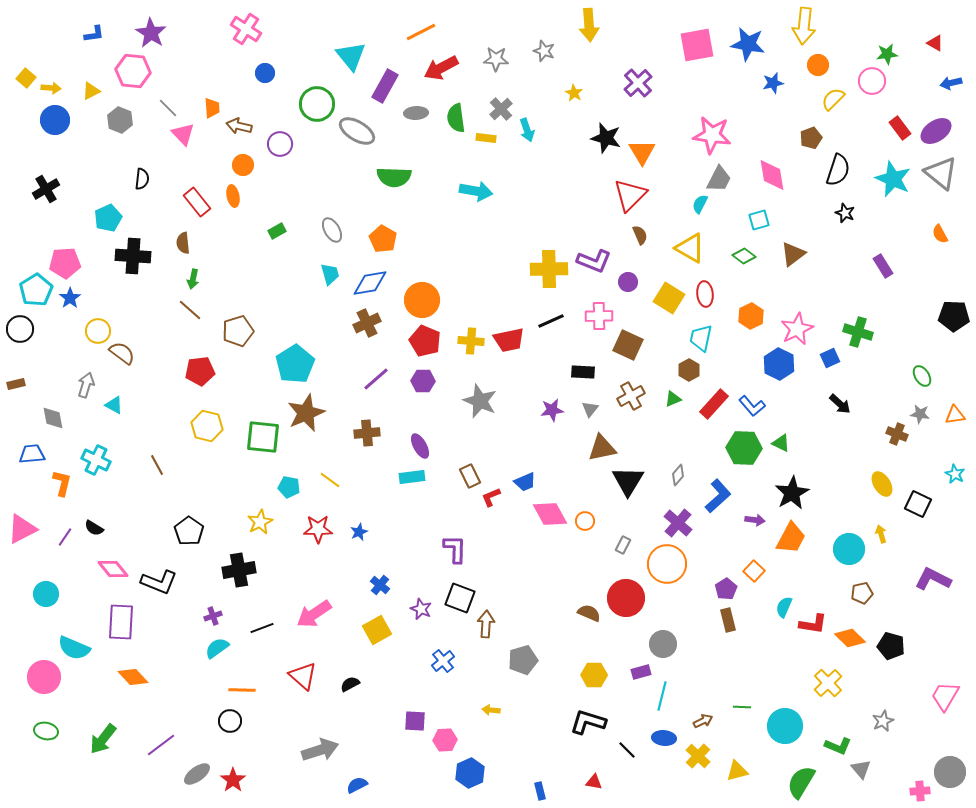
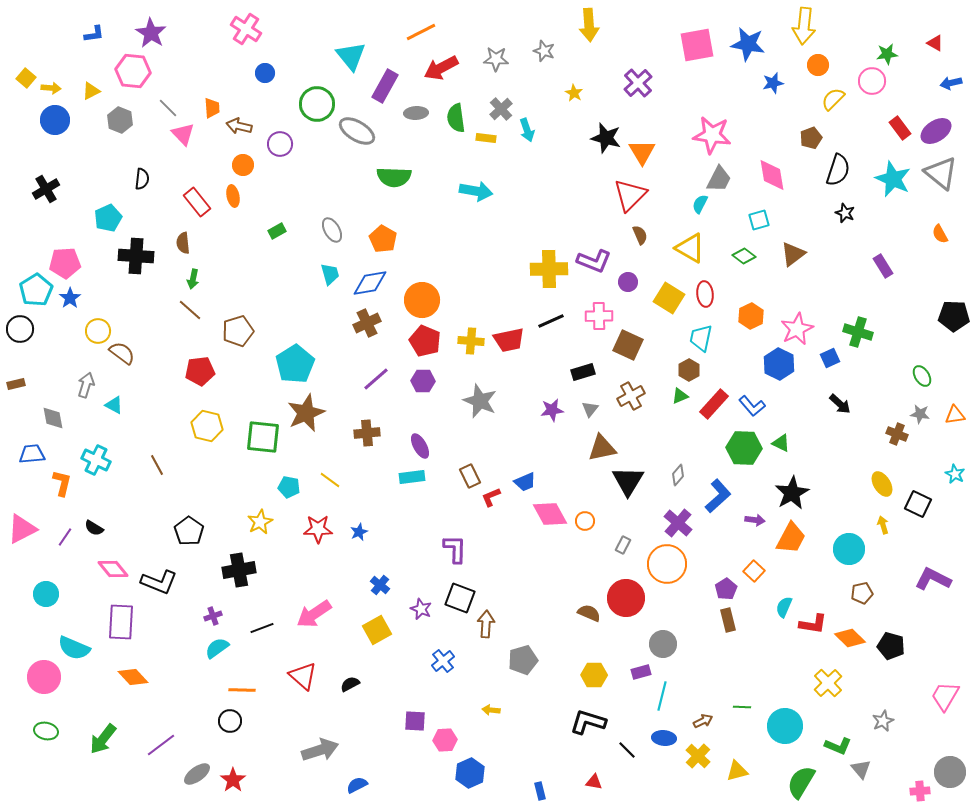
black cross at (133, 256): moved 3 px right
black rectangle at (583, 372): rotated 20 degrees counterclockwise
green triangle at (673, 399): moved 7 px right, 3 px up
yellow arrow at (881, 534): moved 2 px right, 9 px up
